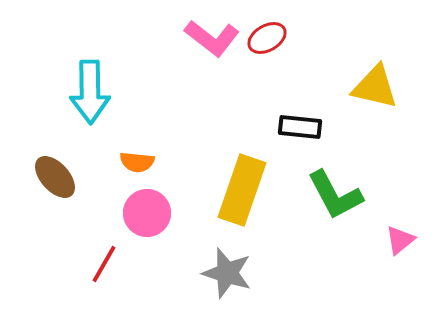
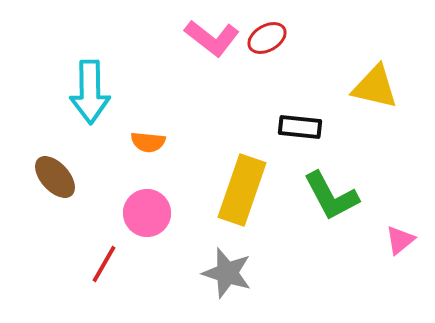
orange semicircle: moved 11 px right, 20 px up
green L-shape: moved 4 px left, 1 px down
